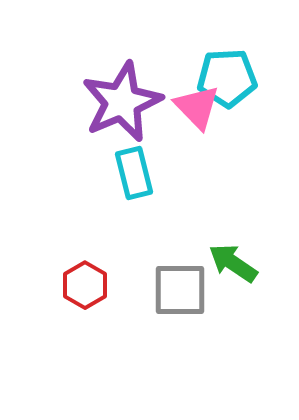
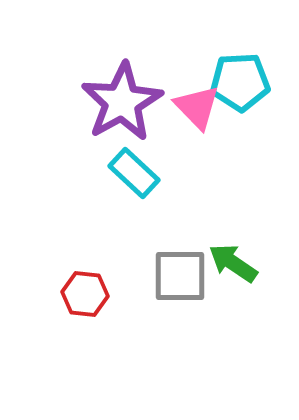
cyan pentagon: moved 13 px right, 4 px down
purple star: rotated 6 degrees counterclockwise
cyan rectangle: rotated 33 degrees counterclockwise
red hexagon: moved 9 px down; rotated 24 degrees counterclockwise
gray square: moved 14 px up
